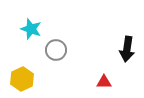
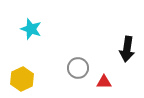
gray circle: moved 22 px right, 18 px down
